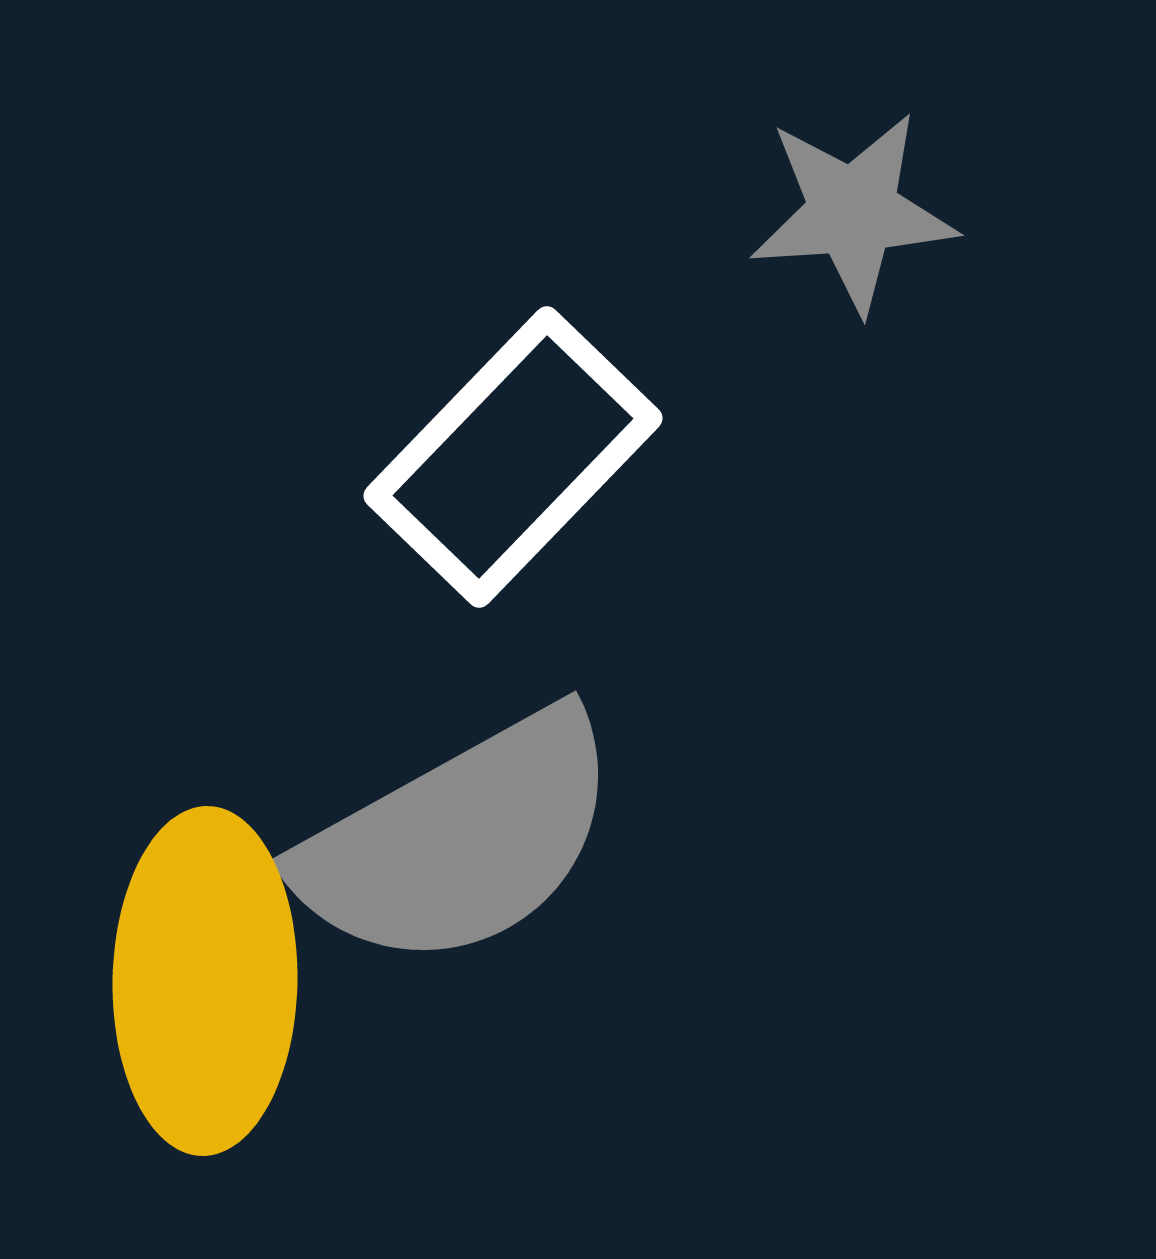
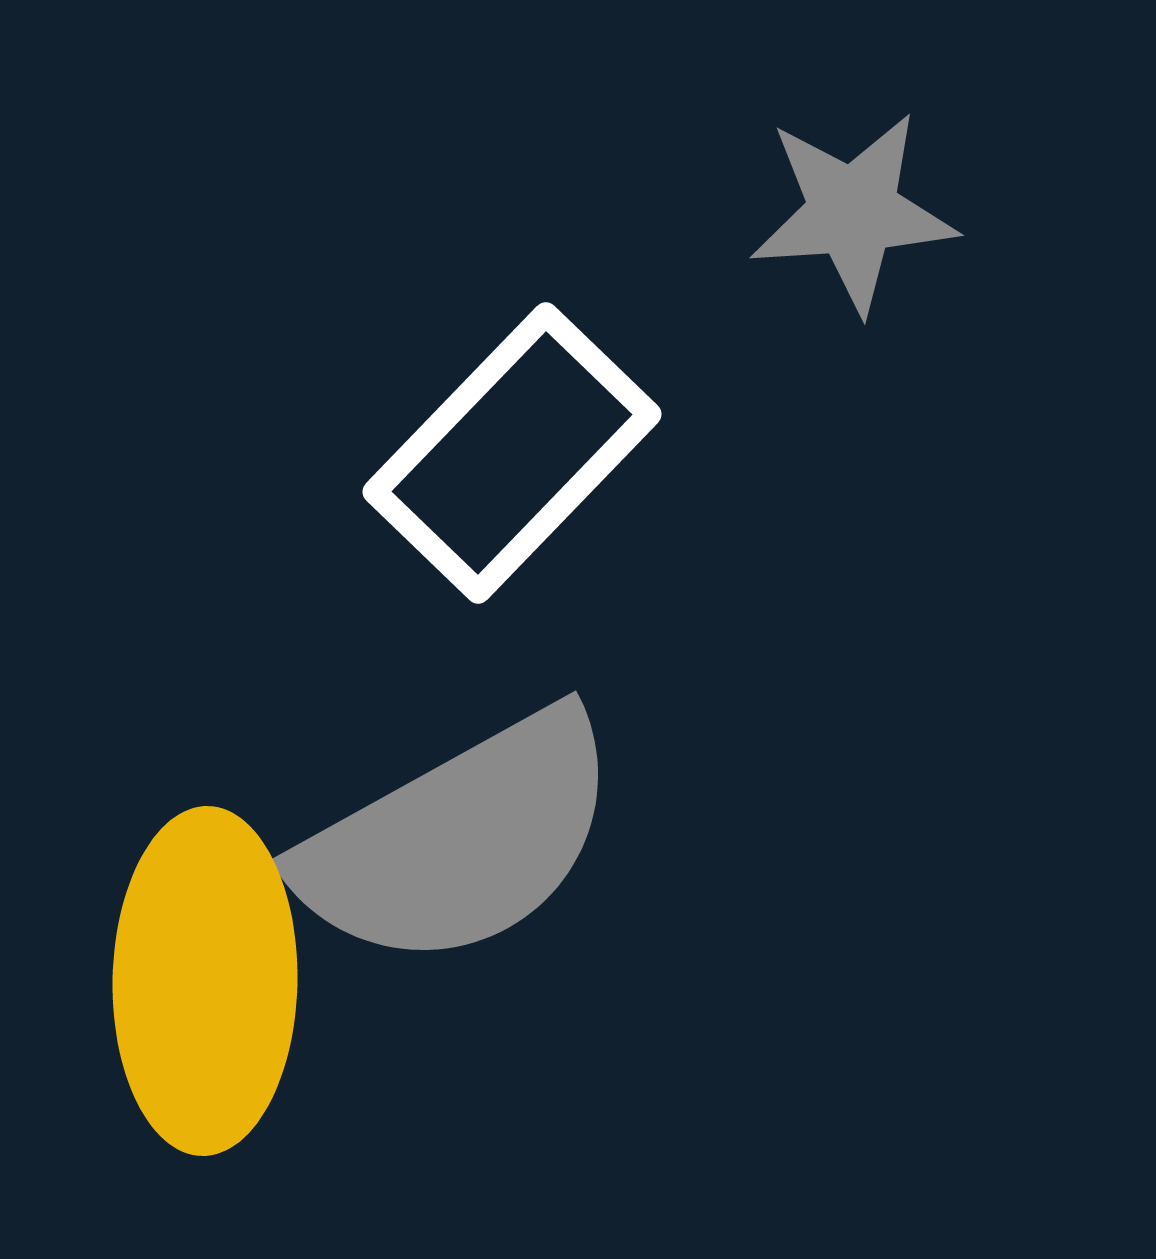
white rectangle: moved 1 px left, 4 px up
